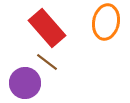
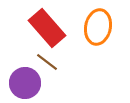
orange ellipse: moved 8 px left, 5 px down
